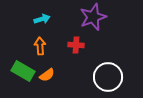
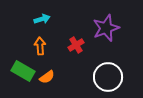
purple star: moved 13 px right, 11 px down
red cross: rotated 35 degrees counterclockwise
orange semicircle: moved 2 px down
